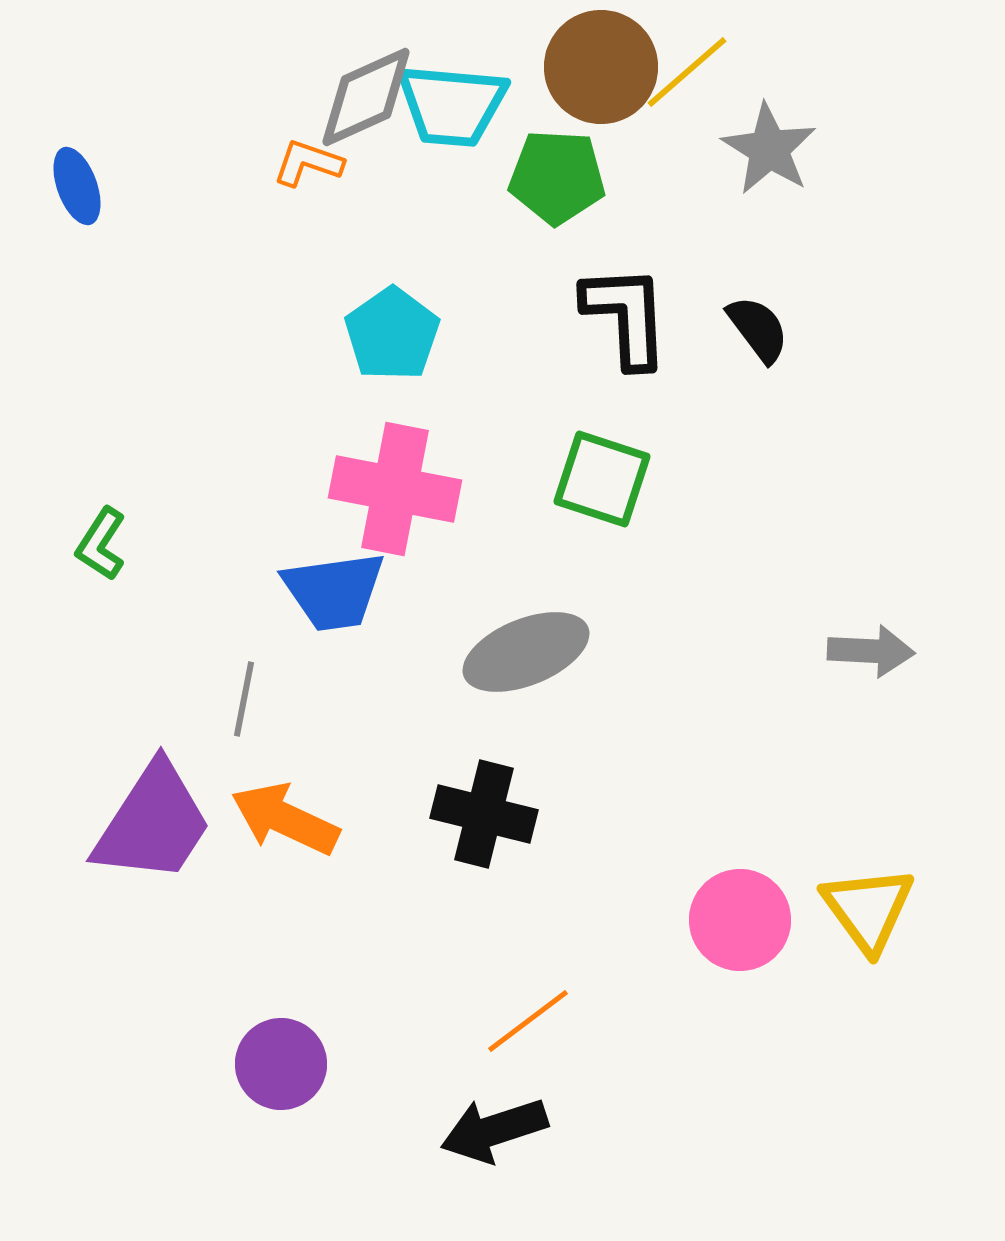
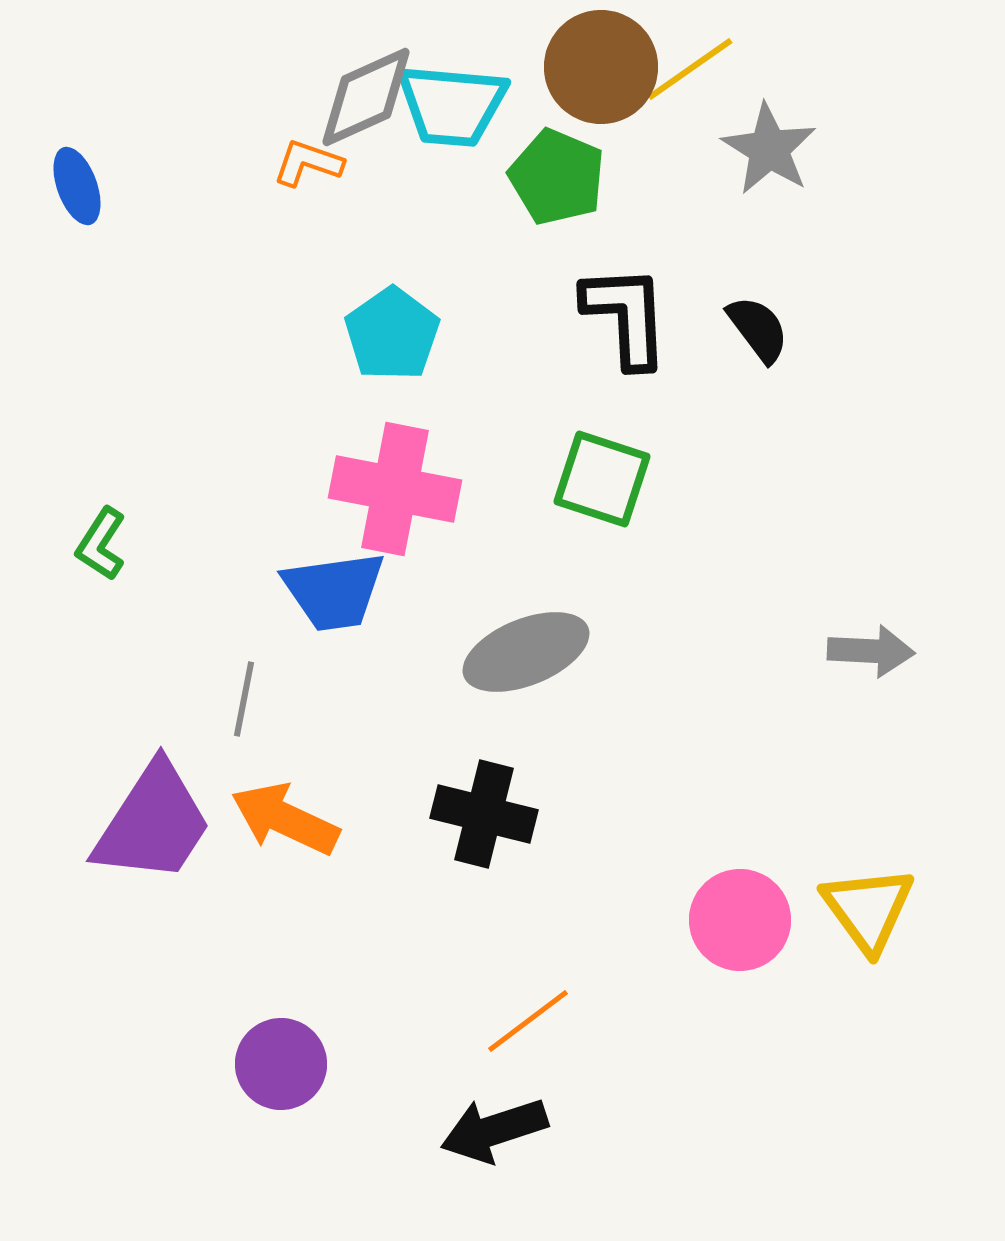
yellow line: moved 3 px right, 3 px up; rotated 6 degrees clockwise
green pentagon: rotated 20 degrees clockwise
